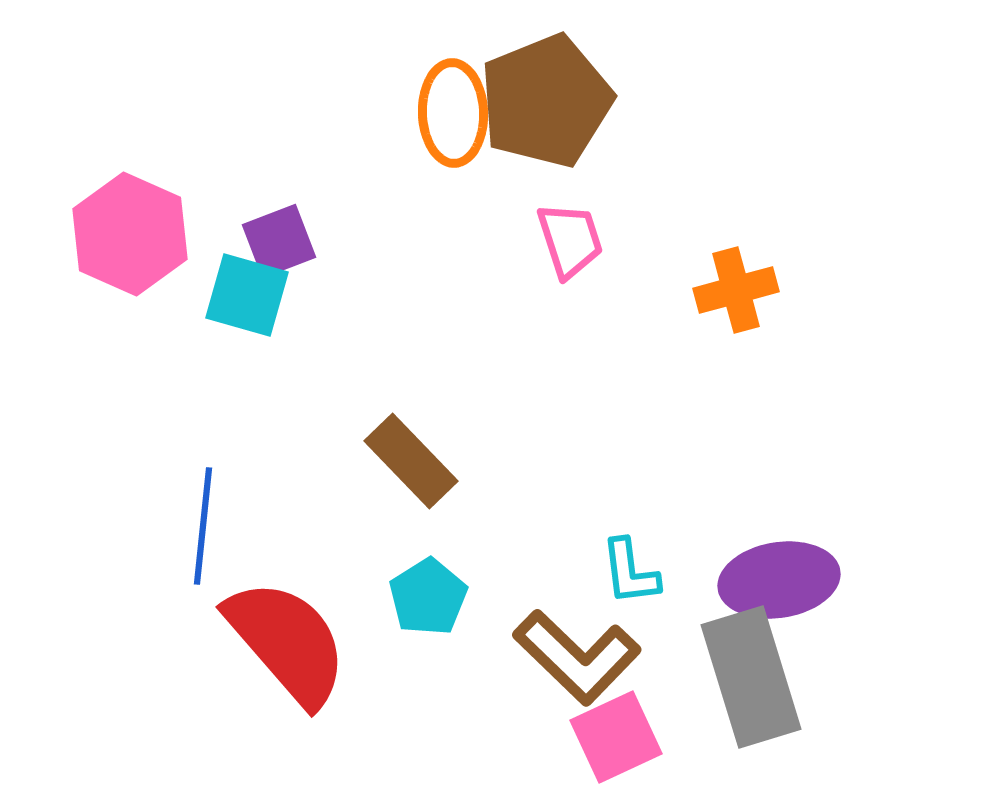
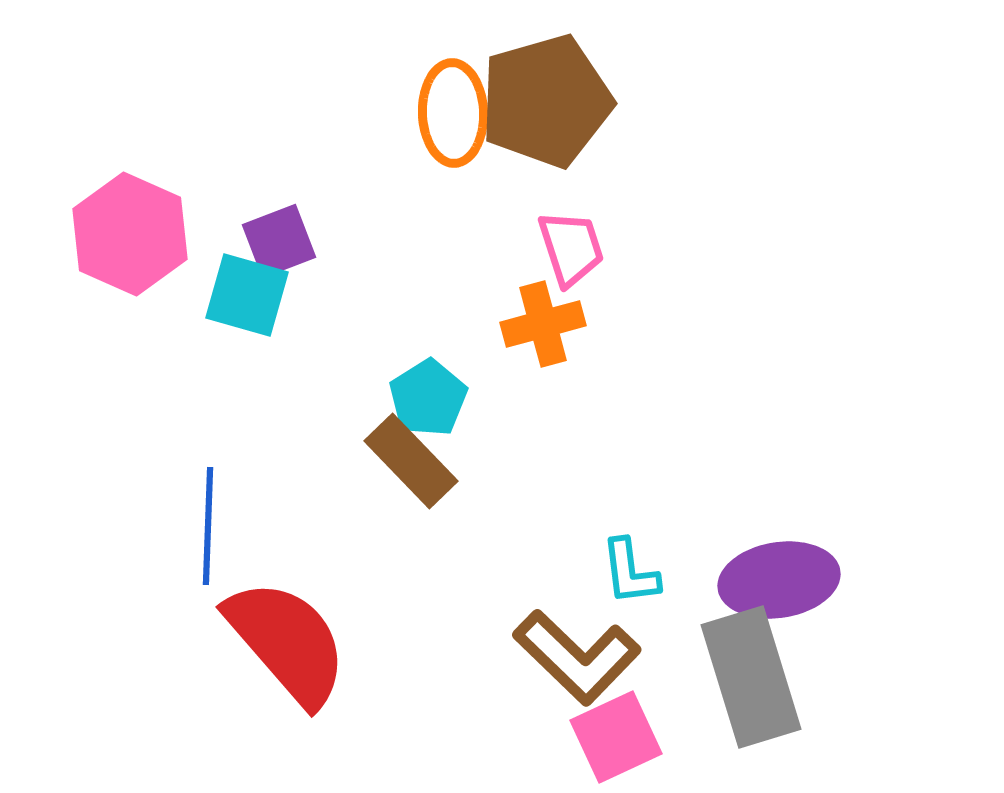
brown pentagon: rotated 6 degrees clockwise
pink trapezoid: moved 1 px right, 8 px down
orange cross: moved 193 px left, 34 px down
blue line: moved 5 px right; rotated 4 degrees counterclockwise
cyan pentagon: moved 199 px up
